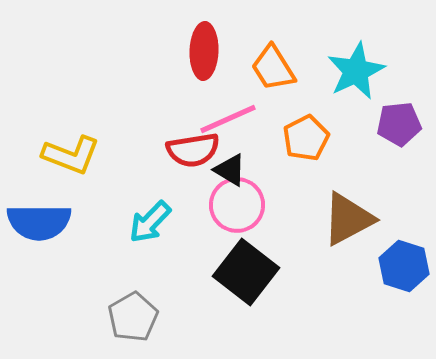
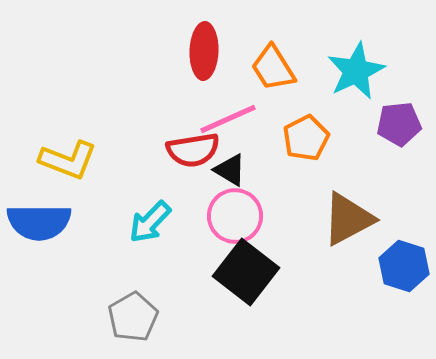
yellow L-shape: moved 3 px left, 5 px down
pink circle: moved 2 px left, 11 px down
